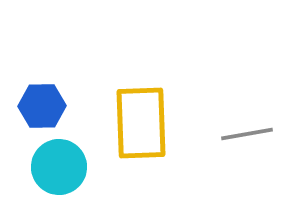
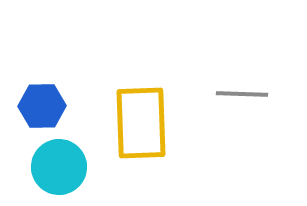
gray line: moved 5 px left, 40 px up; rotated 12 degrees clockwise
